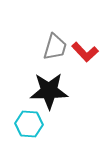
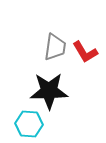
gray trapezoid: rotated 8 degrees counterclockwise
red L-shape: rotated 12 degrees clockwise
